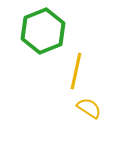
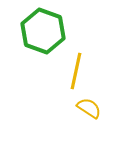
green hexagon: rotated 18 degrees counterclockwise
